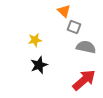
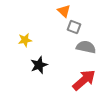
yellow star: moved 10 px left
